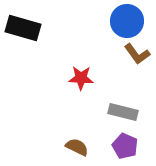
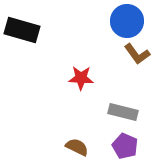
black rectangle: moved 1 px left, 2 px down
